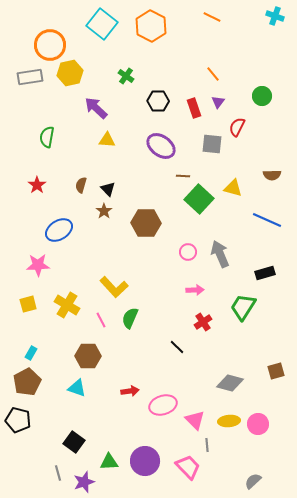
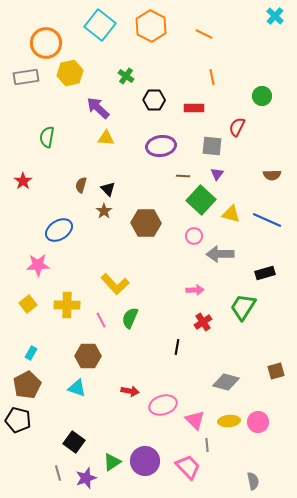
cyan cross at (275, 16): rotated 24 degrees clockwise
orange line at (212, 17): moved 8 px left, 17 px down
cyan square at (102, 24): moved 2 px left, 1 px down
orange circle at (50, 45): moved 4 px left, 2 px up
orange line at (213, 74): moved 1 px left, 3 px down; rotated 28 degrees clockwise
gray rectangle at (30, 77): moved 4 px left
black hexagon at (158, 101): moved 4 px left, 1 px up
purple triangle at (218, 102): moved 1 px left, 72 px down
purple arrow at (96, 108): moved 2 px right
red rectangle at (194, 108): rotated 72 degrees counterclockwise
yellow triangle at (107, 140): moved 1 px left, 2 px up
gray square at (212, 144): moved 2 px down
purple ellipse at (161, 146): rotated 44 degrees counterclockwise
red star at (37, 185): moved 14 px left, 4 px up
yellow triangle at (233, 188): moved 2 px left, 26 px down
green square at (199, 199): moved 2 px right, 1 px down
pink circle at (188, 252): moved 6 px right, 16 px up
gray arrow at (220, 254): rotated 68 degrees counterclockwise
yellow L-shape at (114, 287): moved 1 px right, 3 px up
yellow square at (28, 304): rotated 24 degrees counterclockwise
yellow cross at (67, 305): rotated 30 degrees counterclockwise
black line at (177, 347): rotated 56 degrees clockwise
brown pentagon at (27, 382): moved 3 px down
gray diamond at (230, 383): moved 4 px left, 1 px up
red arrow at (130, 391): rotated 18 degrees clockwise
pink circle at (258, 424): moved 2 px up
green triangle at (109, 462): moved 3 px right; rotated 30 degrees counterclockwise
gray semicircle at (253, 481): rotated 120 degrees clockwise
purple star at (84, 482): moved 2 px right, 4 px up
